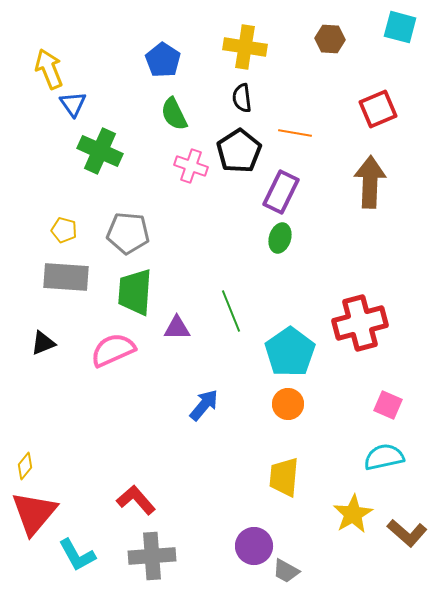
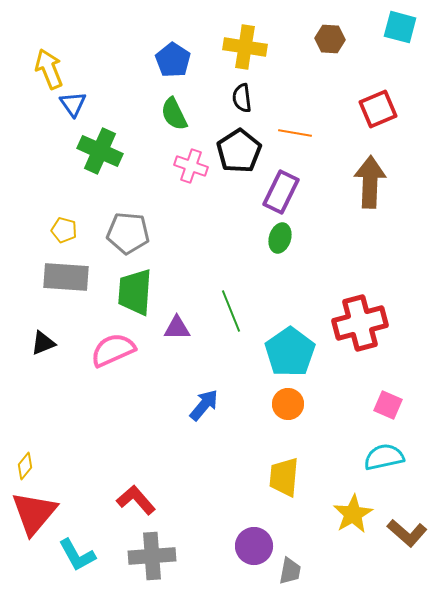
blue pentagon: moved 10 px right
gray trapezoid: moved 4 px right; rotated 108 degrees counterclockwise
